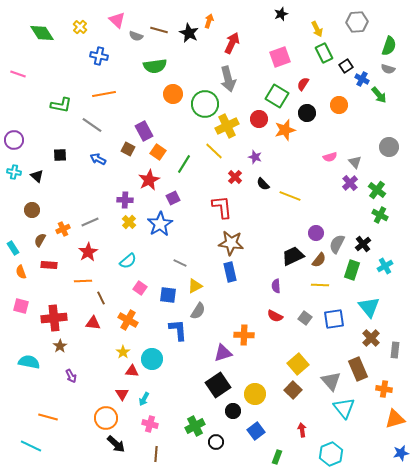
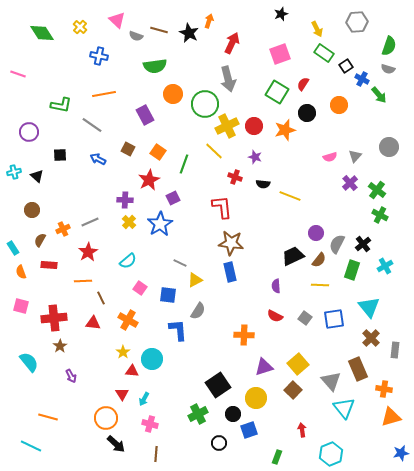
green rectangle at (324, 53): rotated 30 degrees counterclockwise
pink square at (280, 57): moved 3 px up
green square at (277, 96): moved 4 px up
red circle at (259, 119): moved 5 px left, 7 px down
purple rectangle at (144, 131): moved 1 px right, 16 px up
purple circle at (14, 140): moved 15 px right, 8 px up
gray triangle at (355, 162): moved 6 px up; rotated 24 degrees clockwise
green line at (184, 164): rotated 12 degrees counterclockwise
cyan cross at (14, 172): rotated 24 degrees counterclockwise
red cross at (235, 177): rotated 24 degrees counterclockwise
black semicircle at (263, 184): rotated 40 degrees counterclockwise
yellow triangle at (195, 286): moved 6 px up
purple triangle at (223, 353): moved 41 px right, 14 px down
cyan semicircle at (29, 362): rotated 40 degrees clockwise
yellow circle at (255, 394): moved 1 px right, 4 px down
black circle at (233, 411): moved 3 px down
orange triangle at (395, 419): moved 4 px left, 2 px up
green cross at (195, 426): moved 3 px right, 12 px up
blue square at (256, 431): moved 7 px left, 1 px up; rotated 18 degrees clockwise
black circle at (216, 442): moved 3 px right, 1 px down
